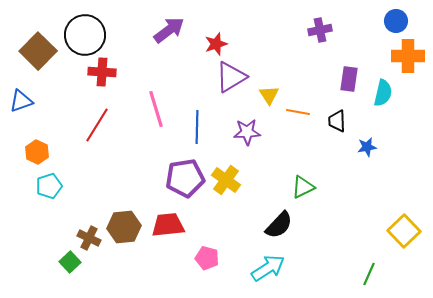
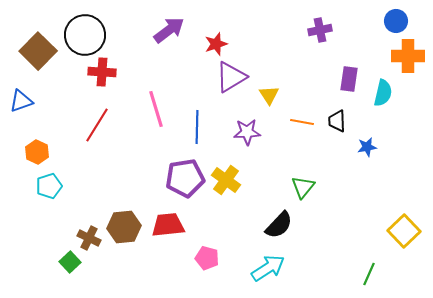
orange line: moved 4 px right, 10 px down
green triangle: rotated 25 degrees counterclockwise
